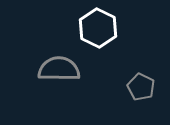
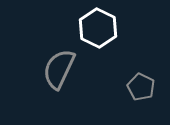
gray semicircle: rotated 66 degrees counterclockwise
